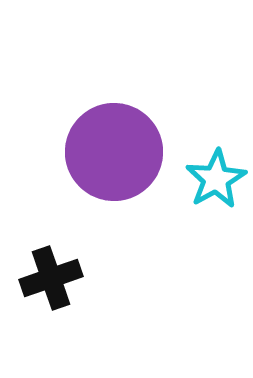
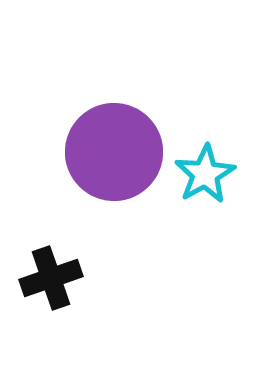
cyan star: moved 11 px left, 5 px up
